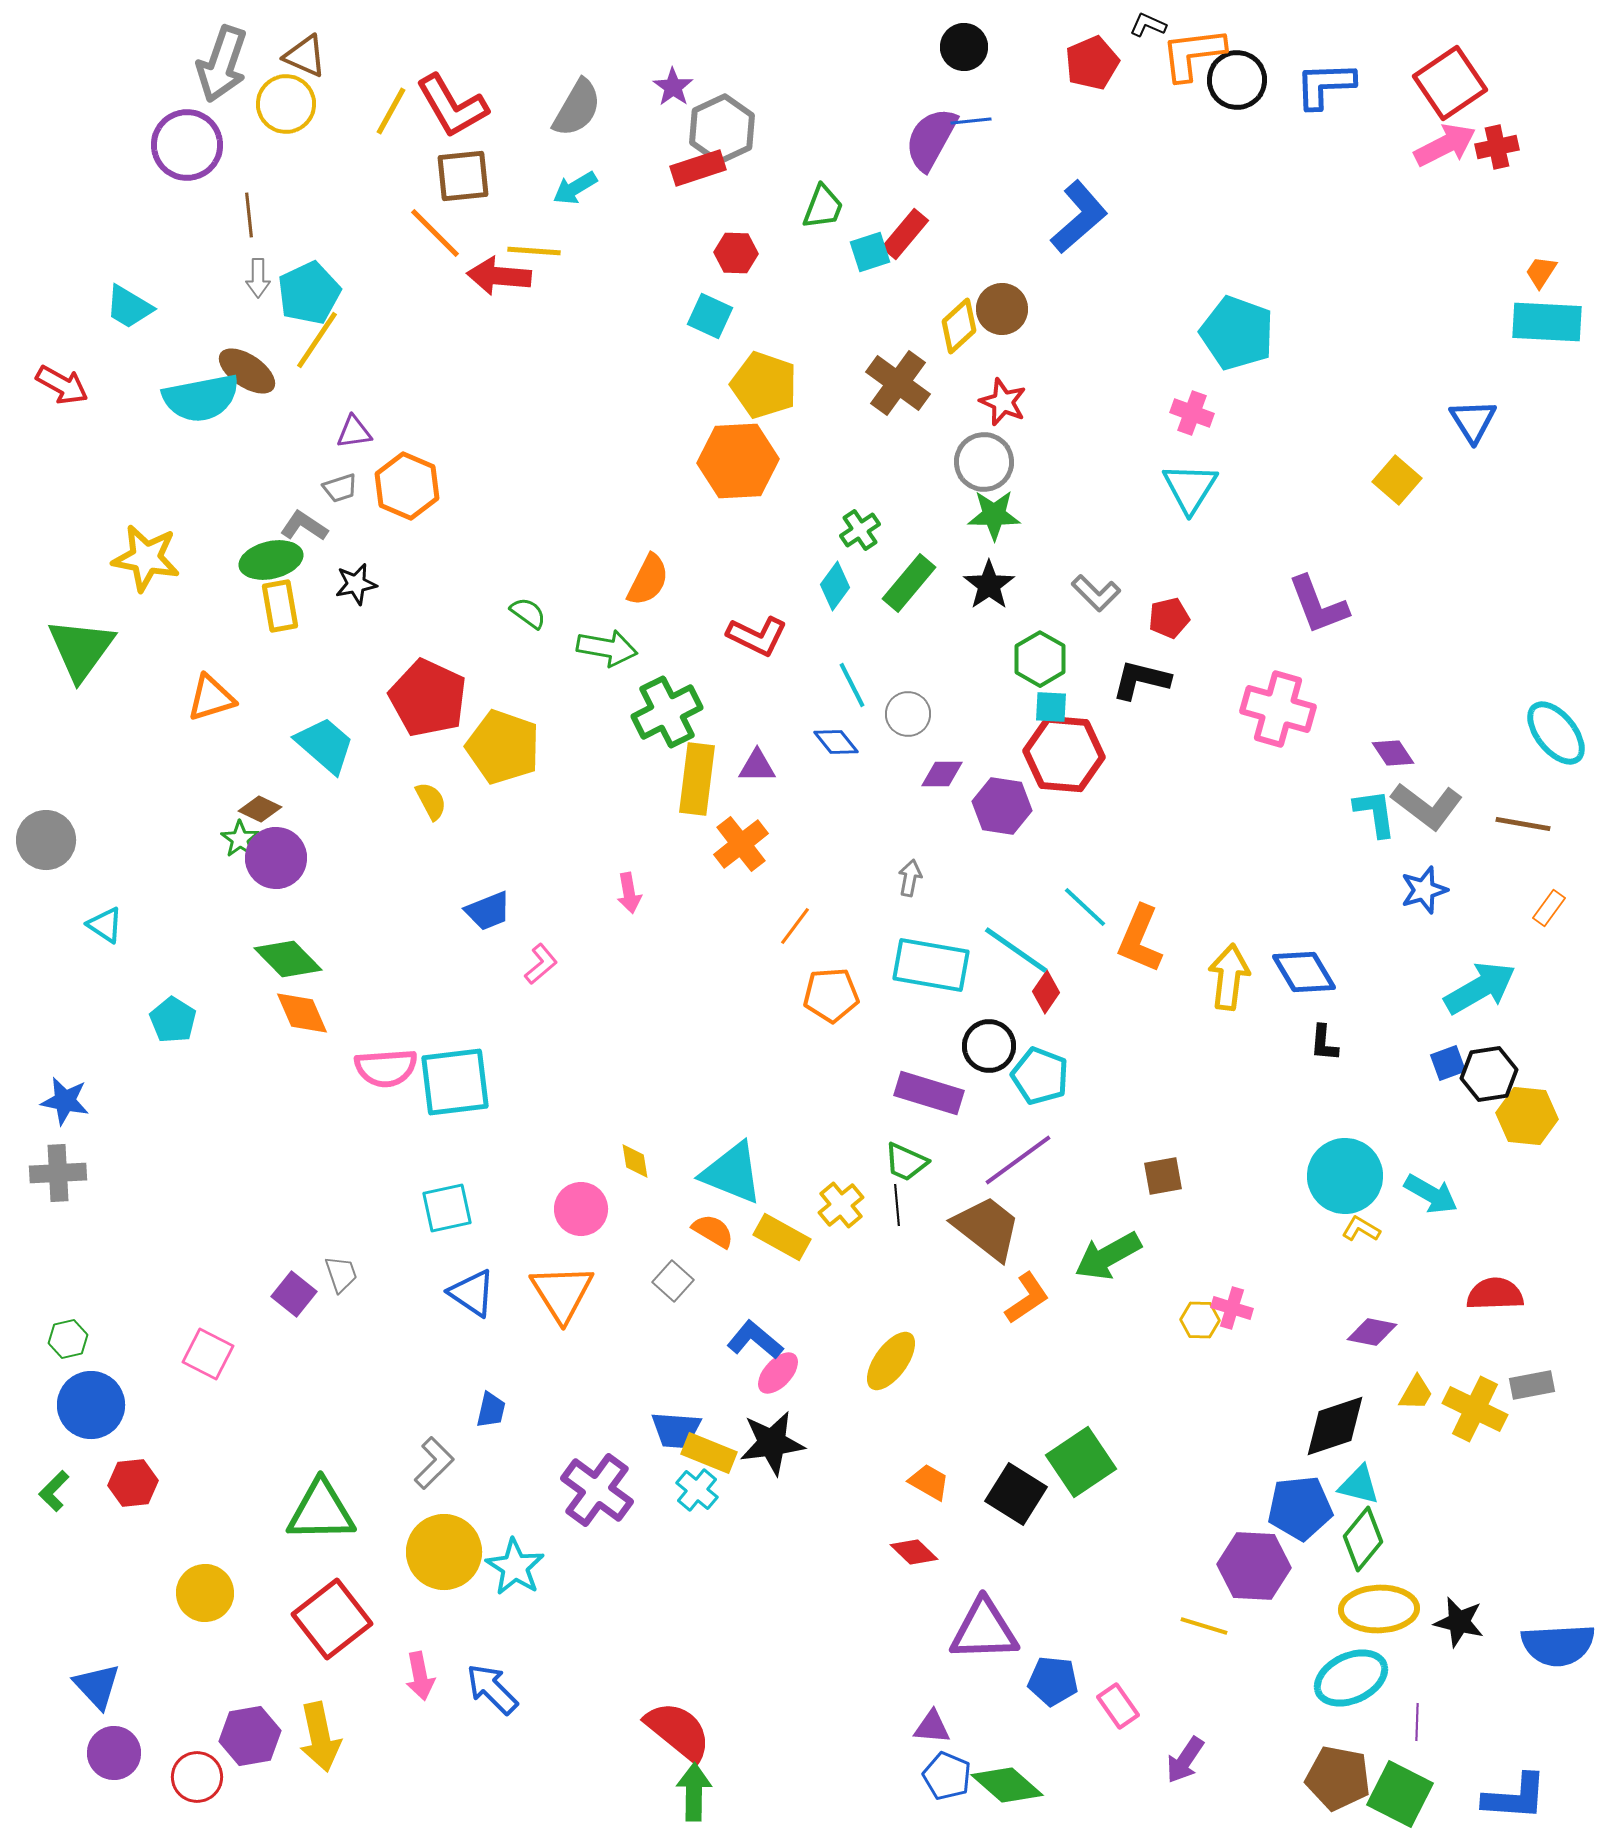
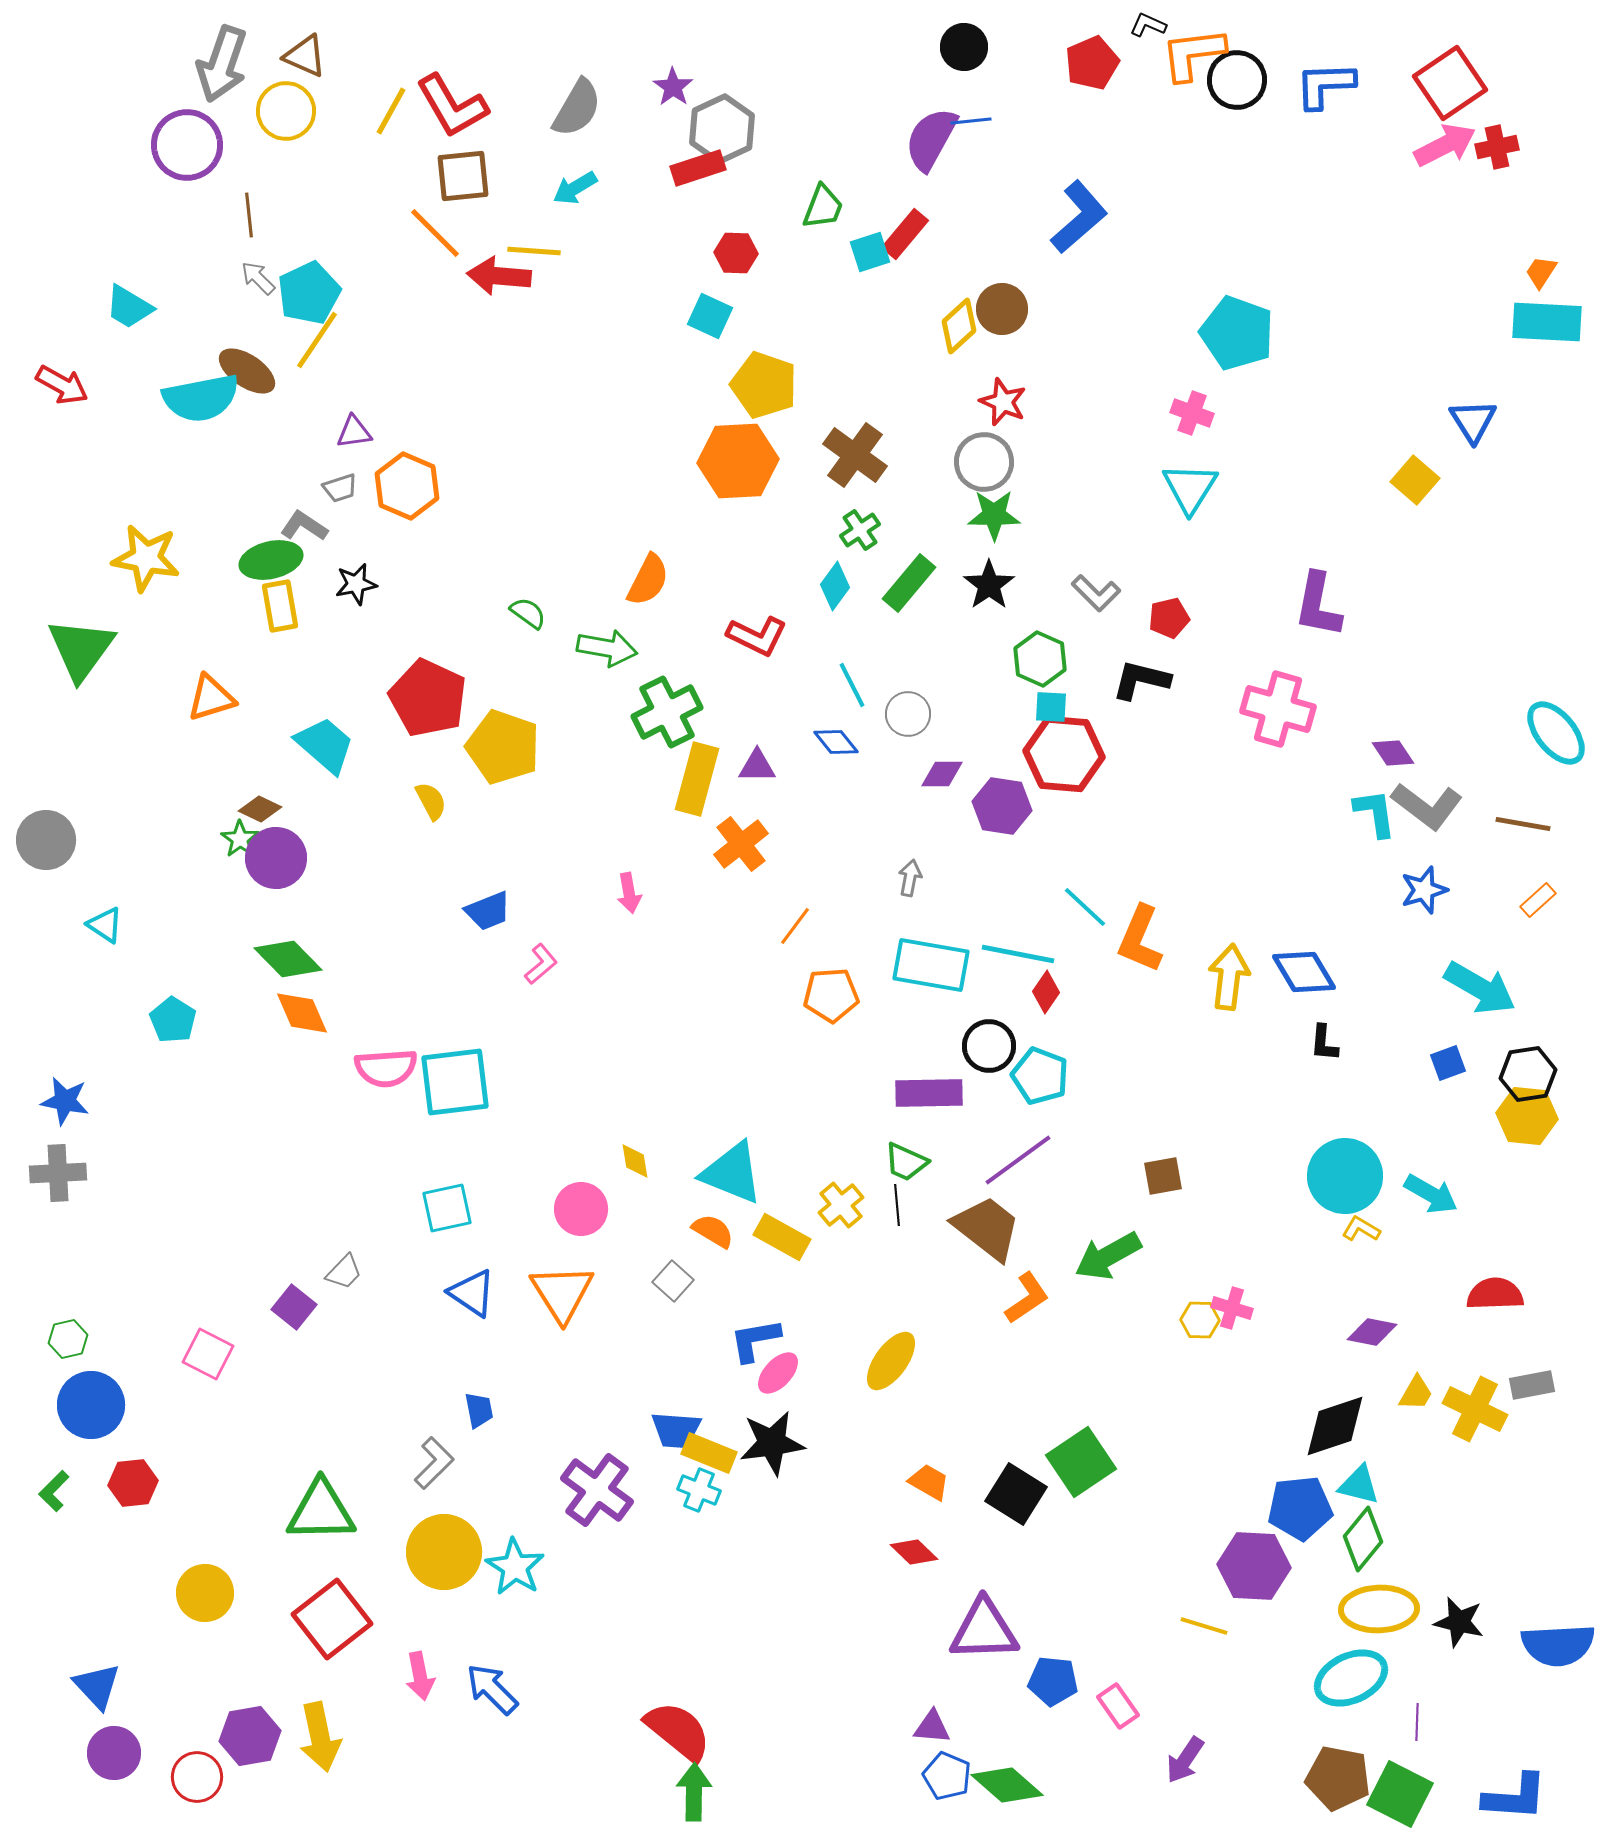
yellow circle at (286, 104): moved 7 px down
gray arrow at (258, 278): rotated 135 degrees clockwise
brown cross at (898, 383): moved 43 px left, 72 px down
yellow square at (1397, 480): moved 18 px right
purple L-shape at (1318, 605): rotated 32 degrees clockwise
green hexagon at (1040, 659): rotated 6 degrees counterclockwise
yellow rectangle at (697, 779): rotated 8 degrees clockwise
orange rectangle at (1549, 908): moved 11 px left, 8 px up; rotated 12 degrees clockwise
cyan line at (1016, 950): moved 2 px right, 4 px down; rotated 24 degrees counterclockwise
cyan arrow at (1480, 988): rotated 60 degrees clockwise
black hexagon at (1489, 1074): moved 39 px right
purple rectangle at (929, 1093): rotated 18 degrees counterclockwise
gray trapezoid at (341, 1274): moved 3 px right, 2 px up; rotated 63 degrees clockwise
purple square at (294, 1294): moved 13 px down
blue L-shape at (755, 1340): rotated 50 degrees counterclockwise
blue trapezoid at (491, 1410): moved 12 px left; rotated 24 degrees counterclockwise
cyan cross at (697, 1490): moved 2 px right; rotated 18 degrees counterclockwise
